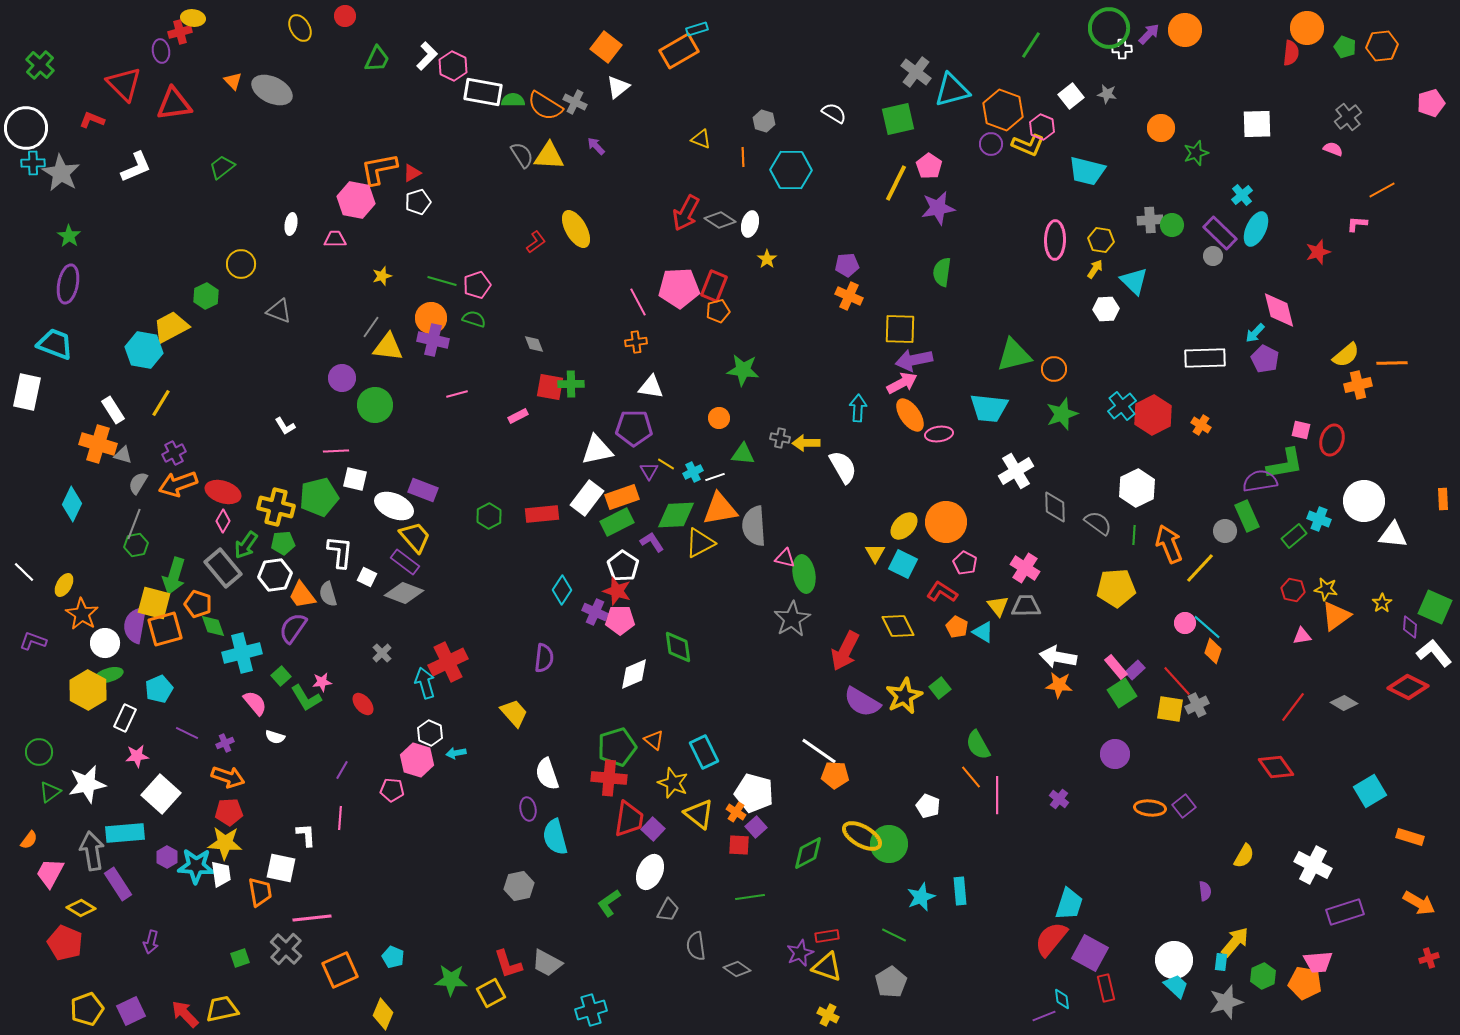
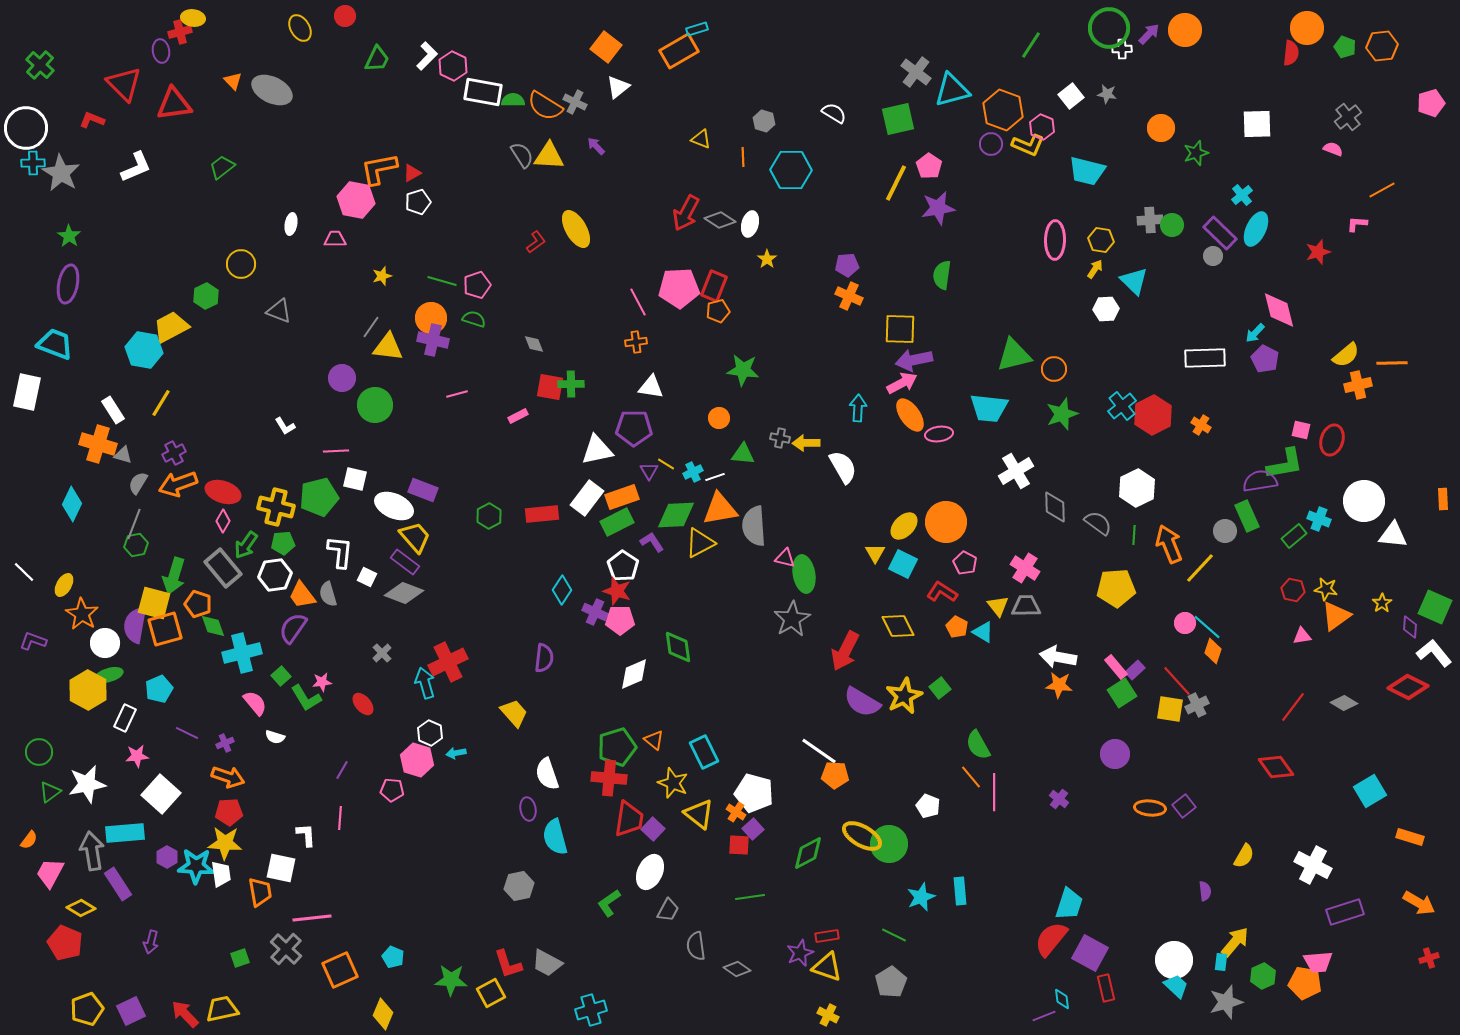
green semicircle at (942, 272): moved 3 px down
pink line at (997, 795): moved 3 px left, 3 px up
purple square at (756, 827): moved 3 px left, 2 px down
